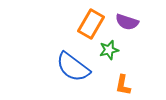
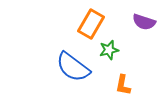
purple semicircle: moved 17 px right
